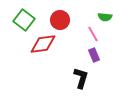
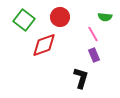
red circle: moved 3 px up
red diamond: moved 1 px right, 1 px down; rotated 12 degrees counterclockwise
